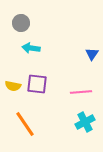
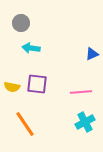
blue triangle: rotated 32 degrees clockwise
yellow semicircle: moved 1 px left, 1 px down
